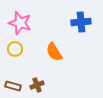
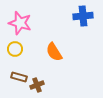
blue cross: moved 2 px right, 6 px up
brown rectangle: moved 6 px right, 9 px up
